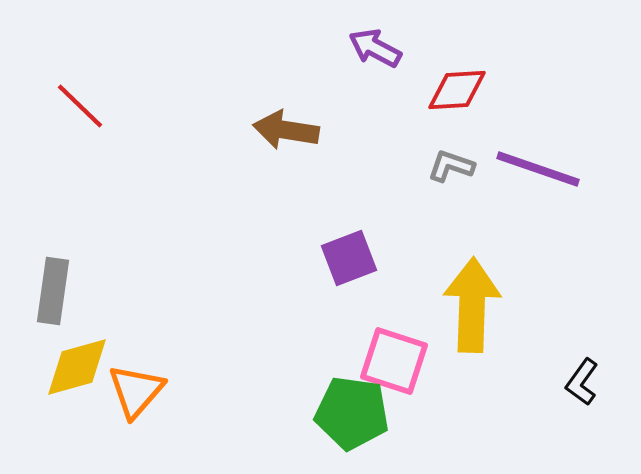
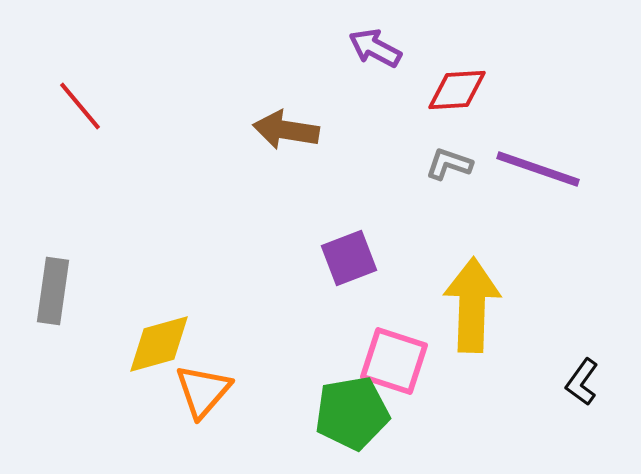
red line: rotated 6 degrees clockwise
gray L-shape: moved 2 px left, 2 px up
yellow diamond: moved 82 px right, 23 px up
orange triangle: moved 67 px right
green pentagon: rotated 18 degrees counterclockwise
